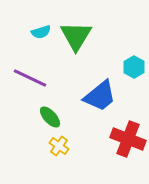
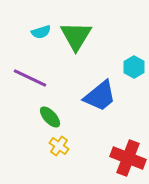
red cross: moved 19 px down
